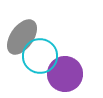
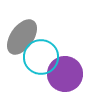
cyan circle: moved 1 px right, 1 px down
